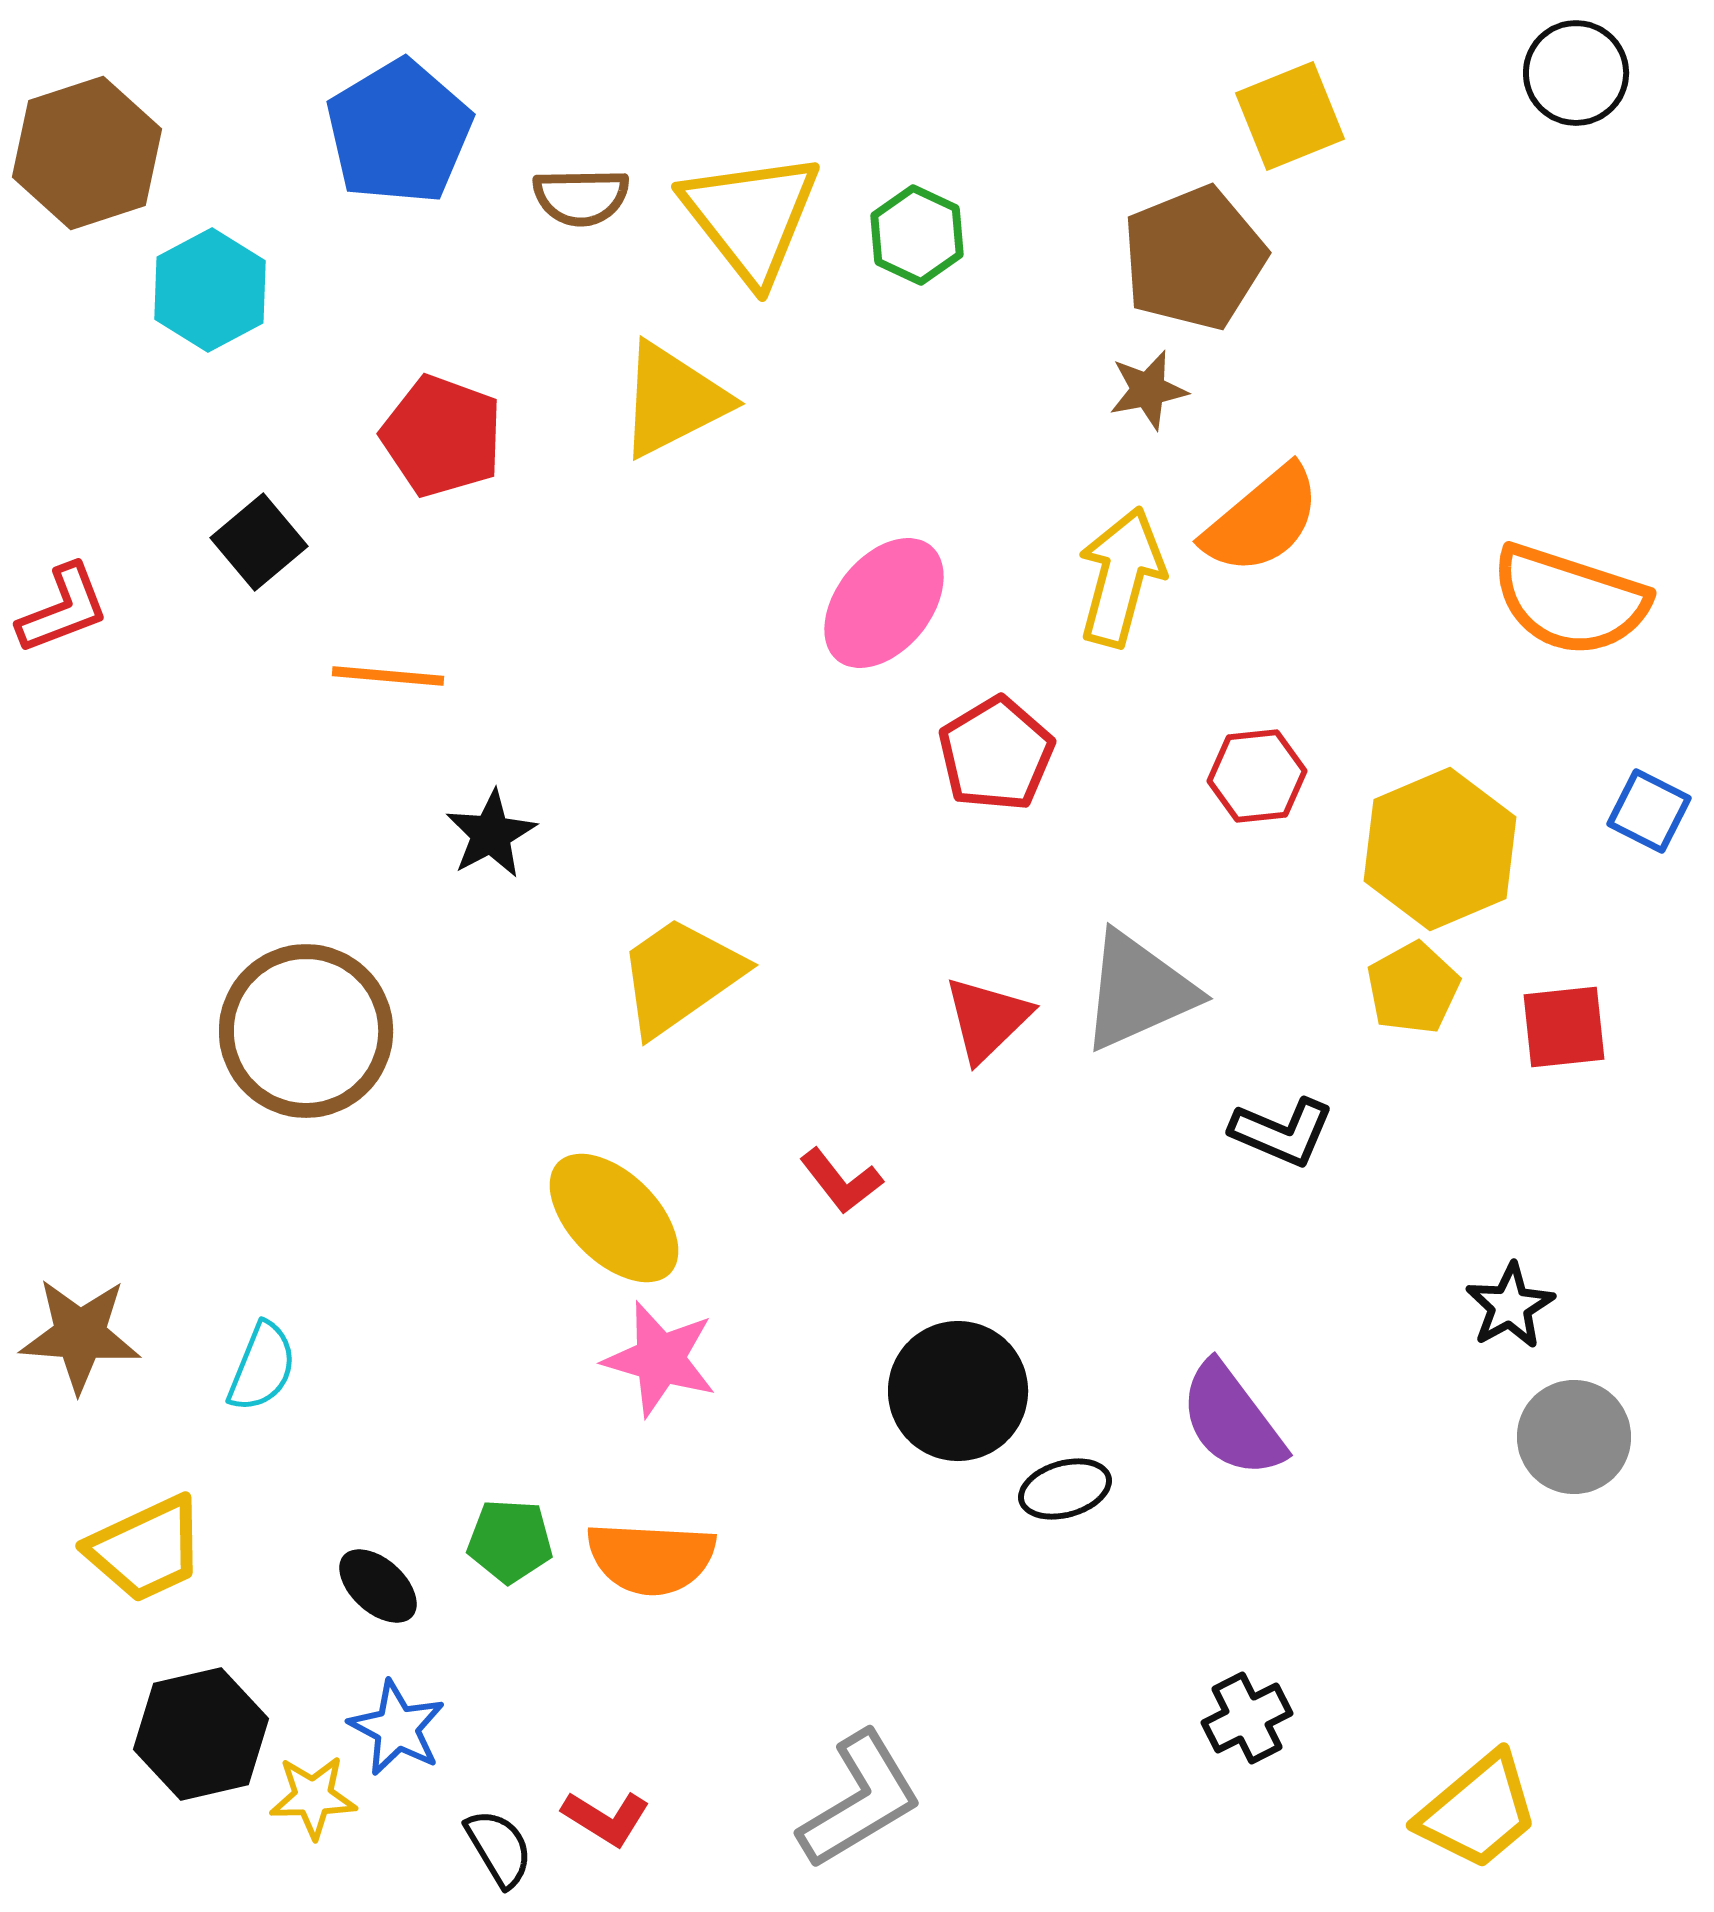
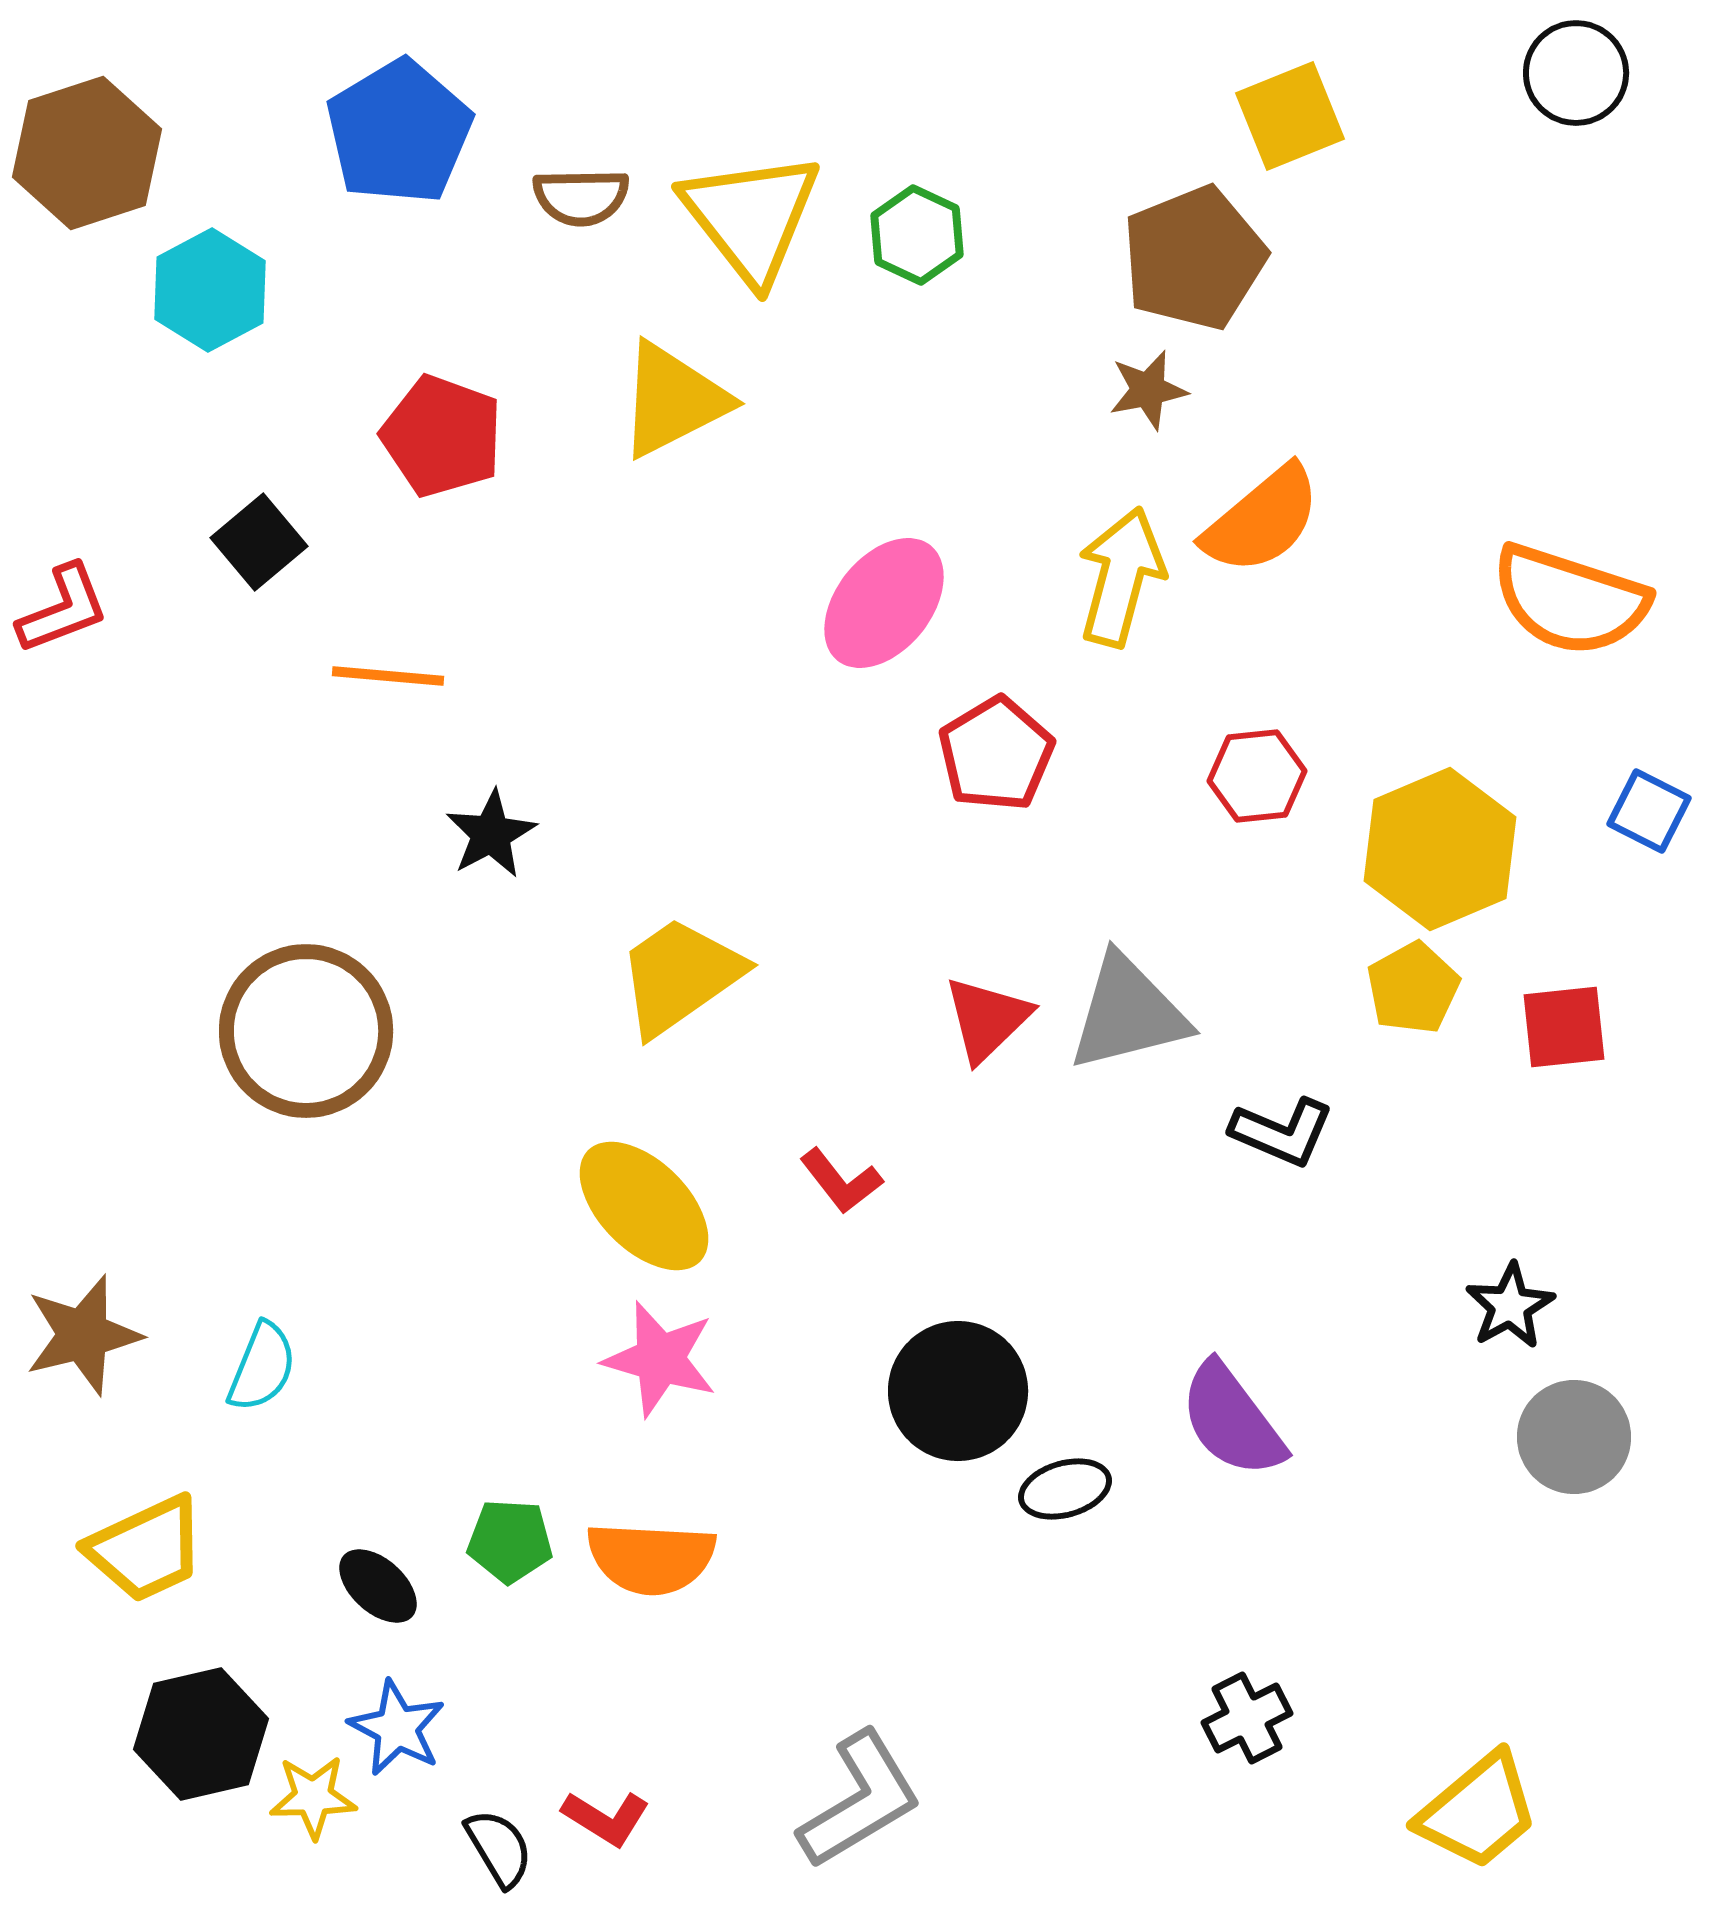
gray triangle at (1138, 991): moved 10 px left, 22 px down; rotated 10 degrees clockwise
yellow ellipse at (614, 1218): moved 30 px right, 12 px up
brown star at (80, 1335): moved 3 px right; rotated 18 degrees counterclockwise
